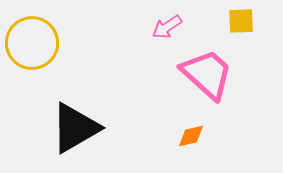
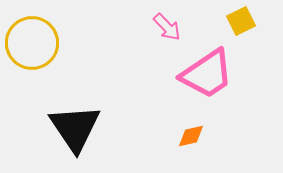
yellow square: rotated 24 degrees counterclockwise
pink arrow: rotated 100 degrees counterclockwise
pink trapezoid: rotated 104 degrees clockwise
black triangle: rotated 34 degrees counterclockwise
